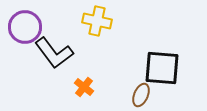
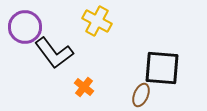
yellow cross: rotated 16 degrees clockwise
